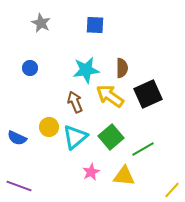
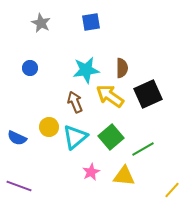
blue square: moved 4 px left, 3 px up; rotated 12 degrees counterclockwise
